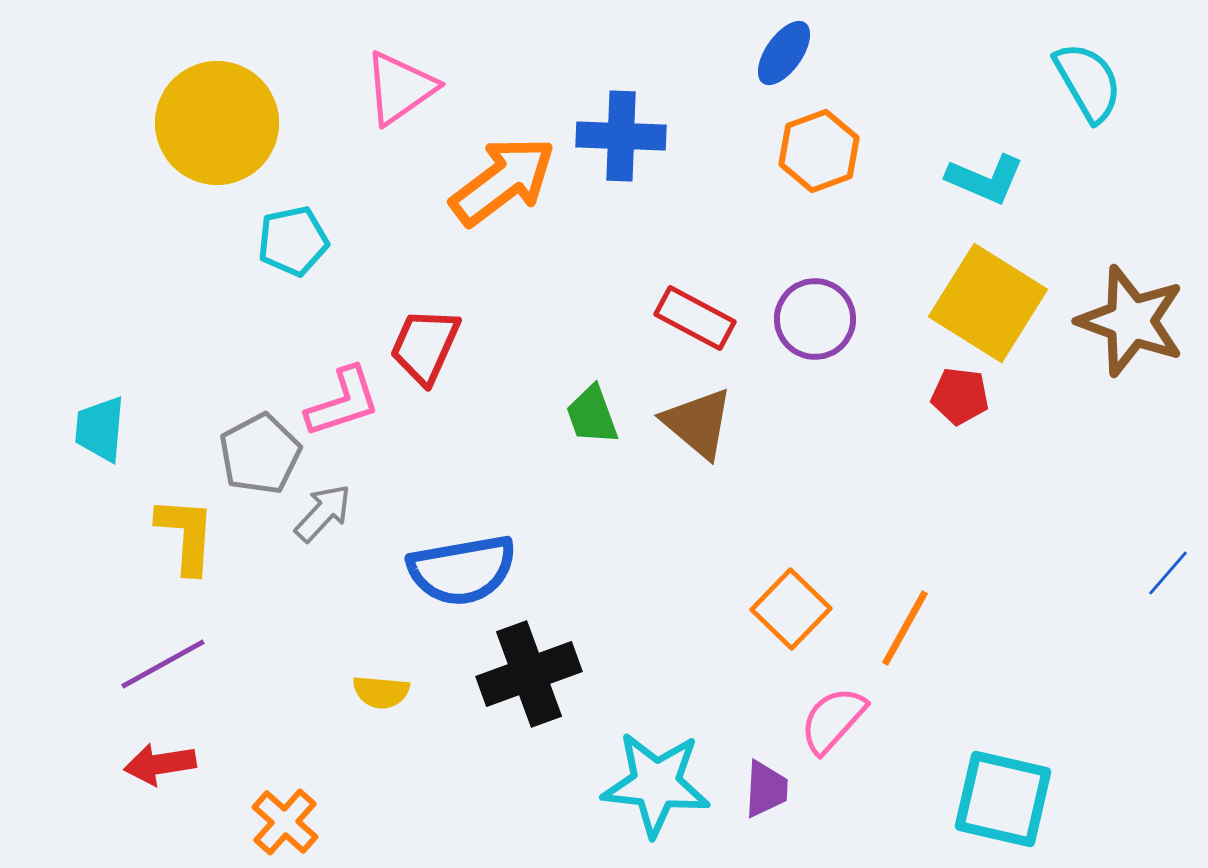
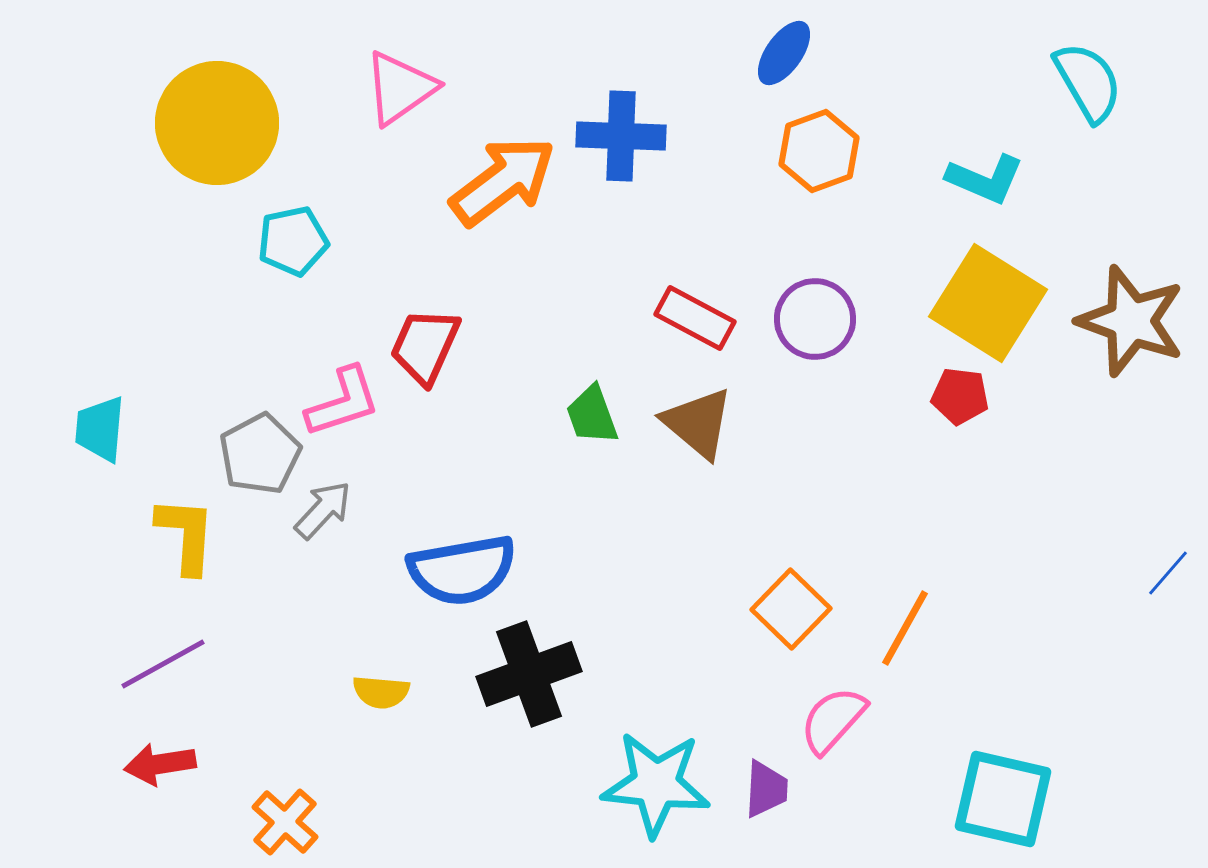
gray arrow: moved 3 px up
